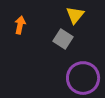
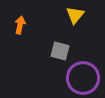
gray square: moved 3 px left, 12 px down; rotated 18 degrees counterclockwise
